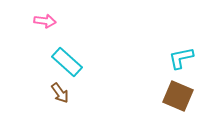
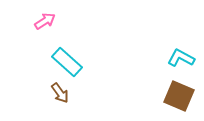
pink arrow: rotated 40 degrees counterclockwise
cyan L-shape: rotated 40 degrees clockwise
brown square: moved 1 px right
